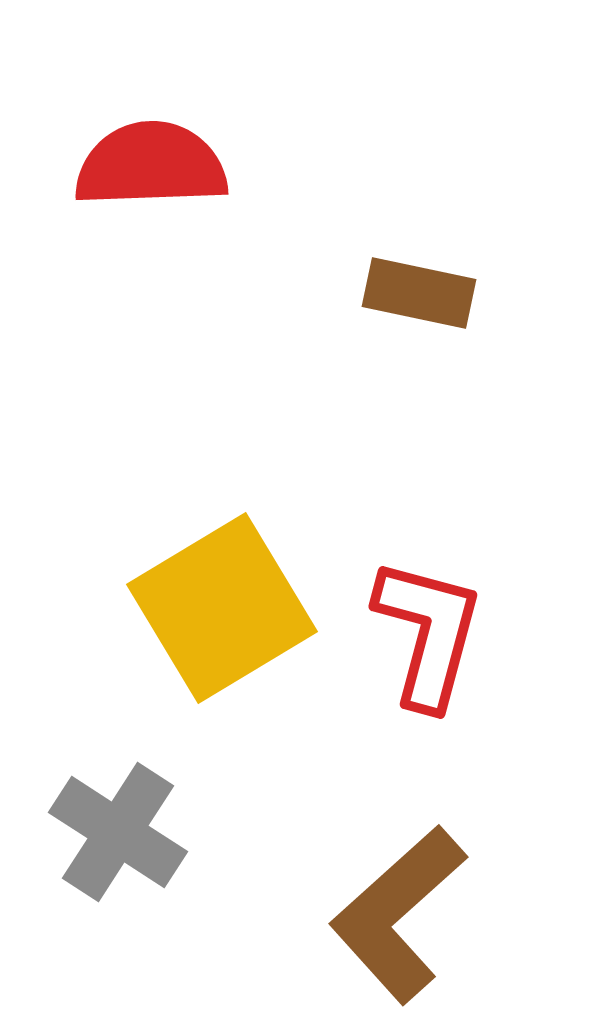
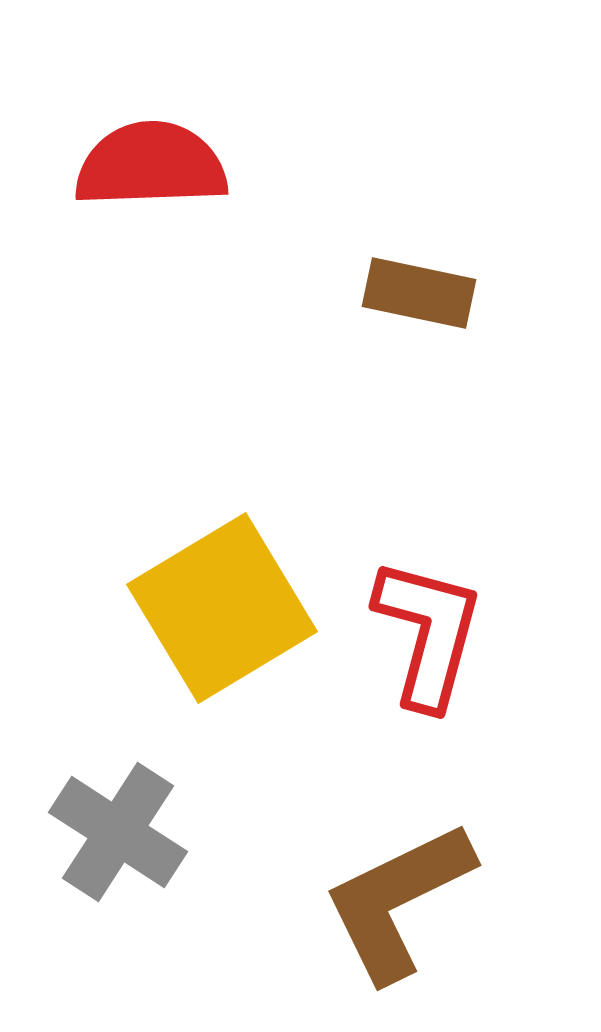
brown L-shape: moved 13 px up; rotated 16 degrees clockwise
